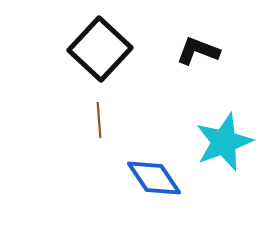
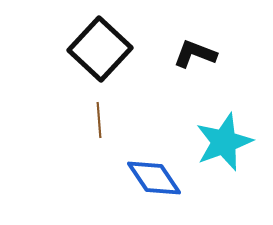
black L-shape: moved 3 px left, 3 px down
